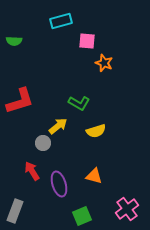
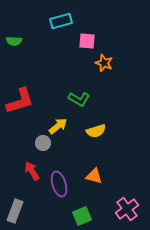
green L-shape: moved 4 px up
